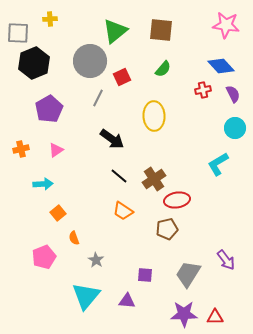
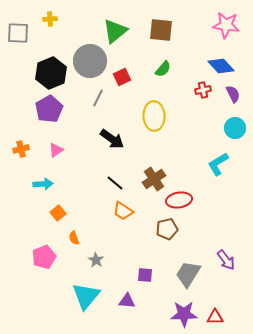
black hexagon: moved 17 px right, 10 px down
black line: moved 4 px left, 7 px down
red ellipse: moved 2 px right
